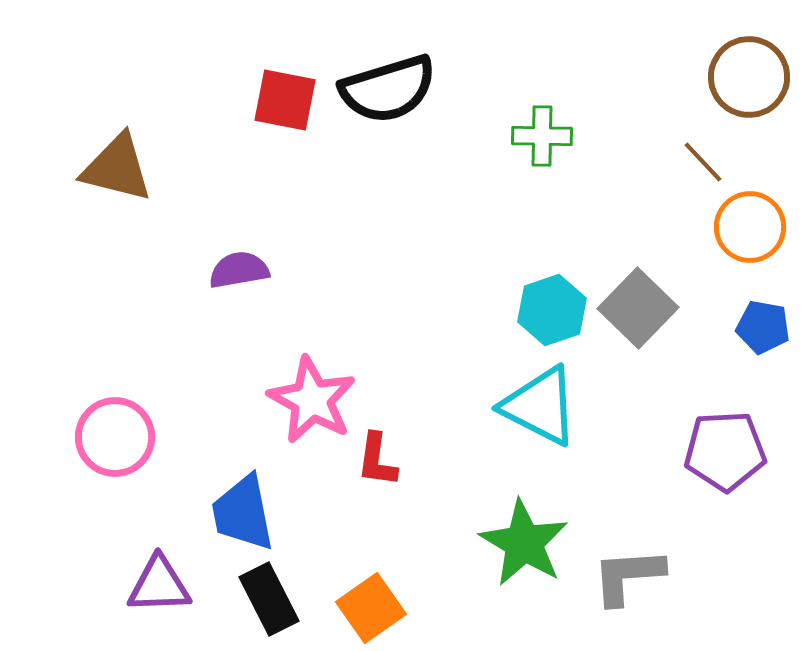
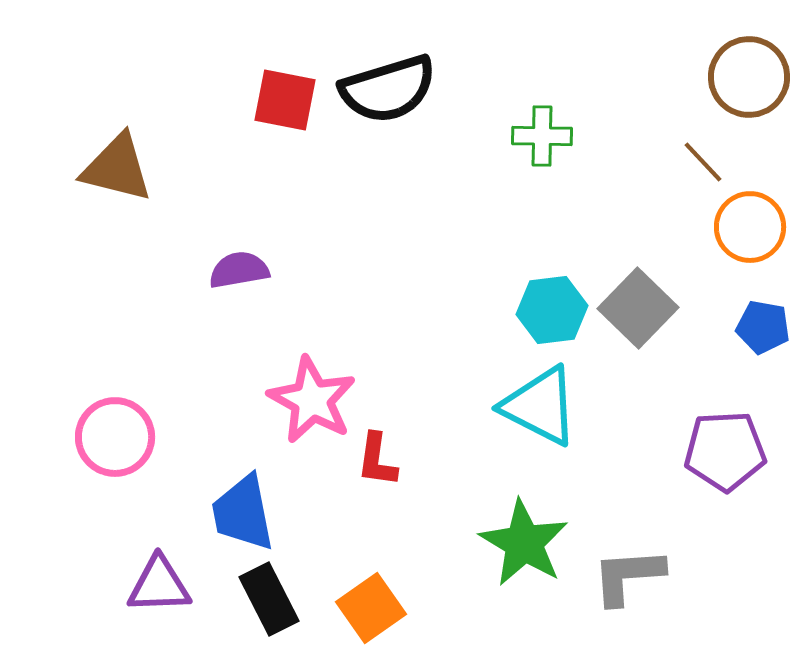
cyan hexagon: rotated 12 degrees clockwise
